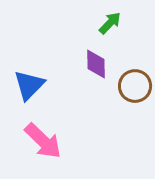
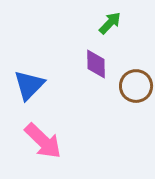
brown circle: moved 1 px right
